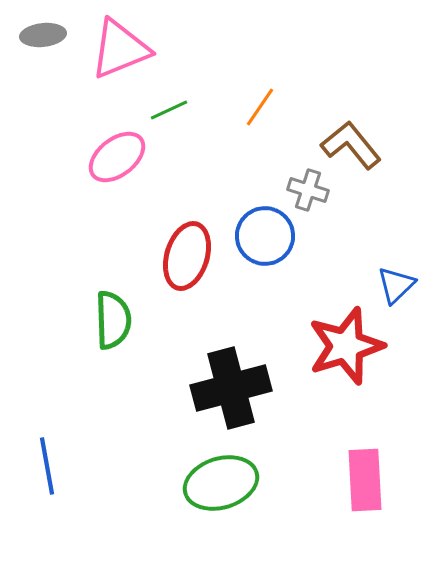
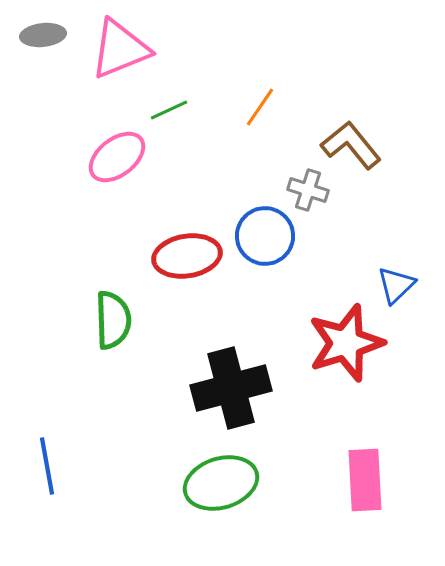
red ellipse: rotated 64 degrees clockwise
red star: moved 3 px up
